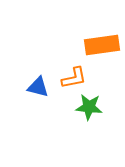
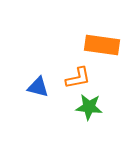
orange rectangle: rotated 16 degrees clockwise
orange L-shape: moved 4 px right
